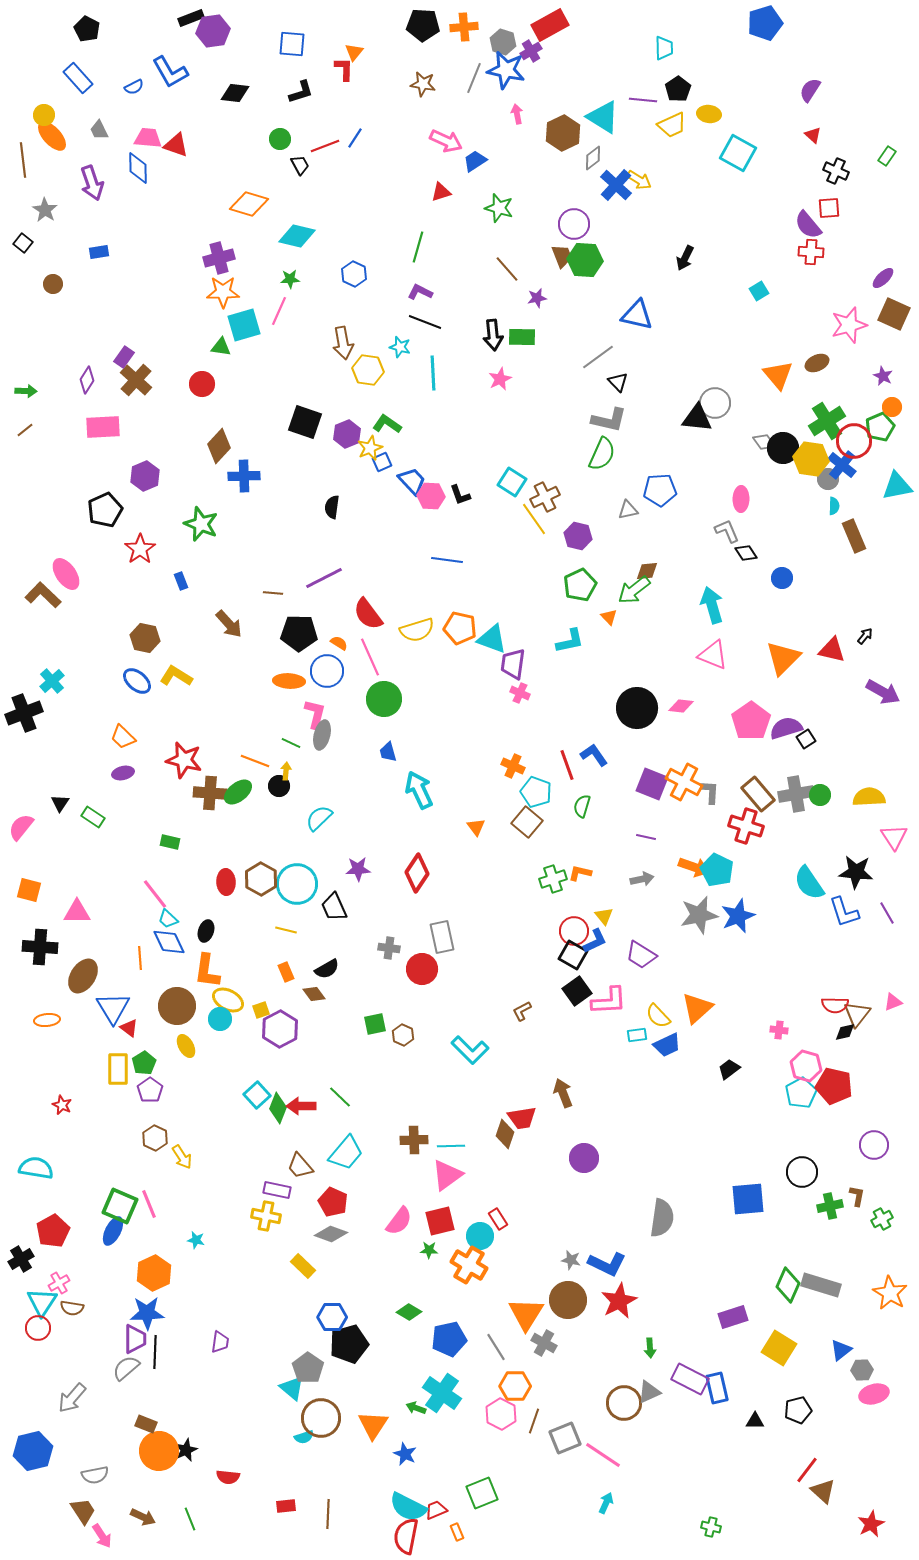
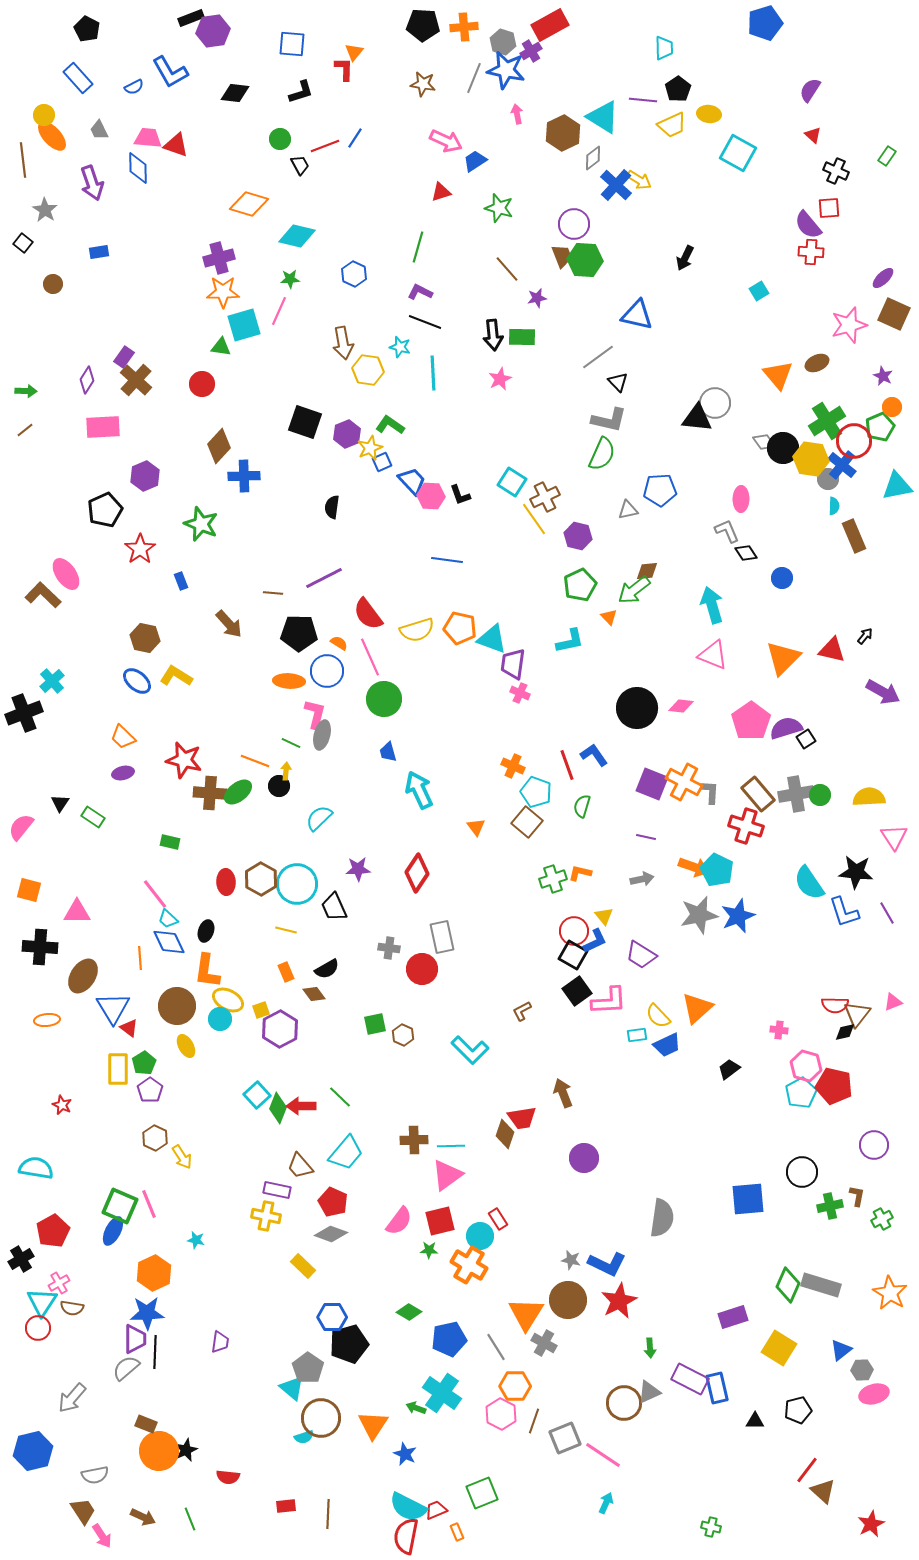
green L-shape at (387, 424): moved 3 px right, 1 px down
